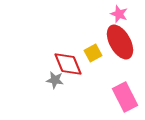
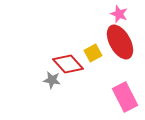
red diamond: rotated 20 degrees counterclockwise
gray star: moved 3 px left
